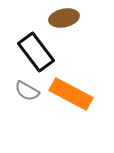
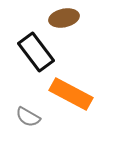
gray semicircle: moved 1 px right, 26 px down
